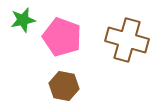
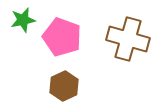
brown cross: moved 1 px right, 1 px up
brown hexagon: rotated 24 degrees clockwise
